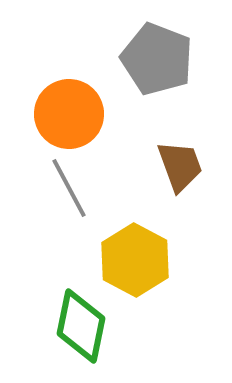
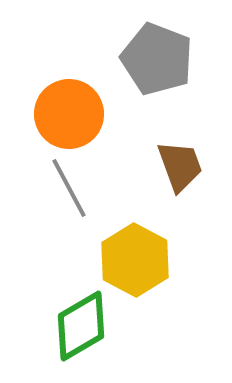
green diamond: rotated 48 degrees clockwise
